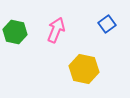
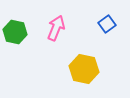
pink arrow: moved 2 px up
